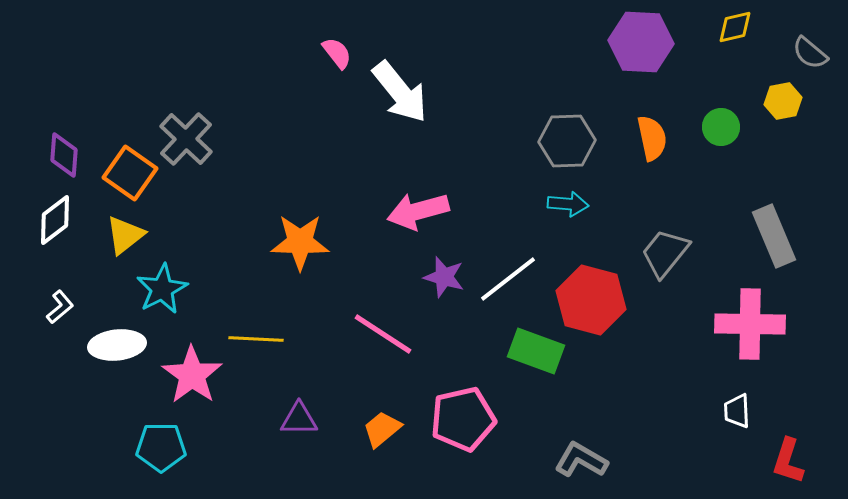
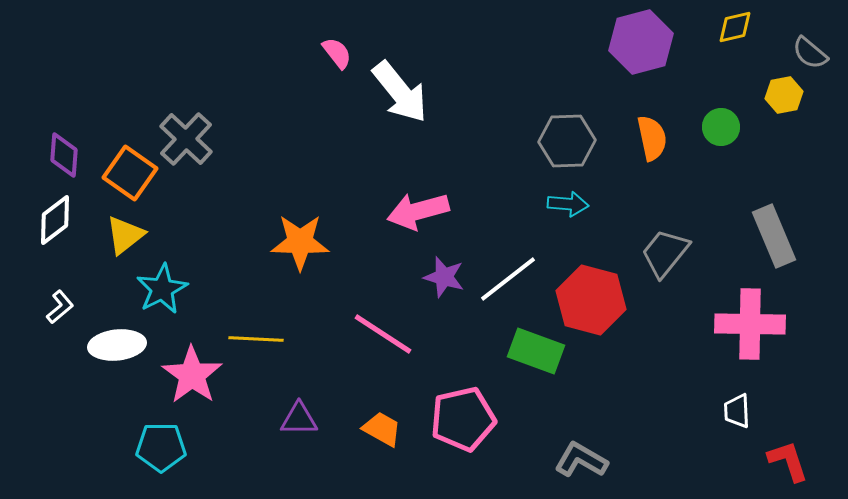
purple hexagon: rotated 18 degrees counterclockwise
yellow hexagon: moved 1 px right, 6 px up
orange trapezoid: rotated 69 degrees clockwise
red L-shape: rotated 144 degrees clockwise
